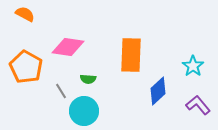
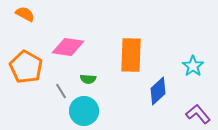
purple L-shape: moved 9 px down
